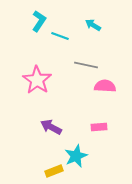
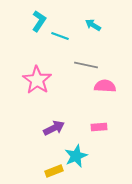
purple arrow: moved 3 px right, 1 px down; rotated 125 degrees clockwise
